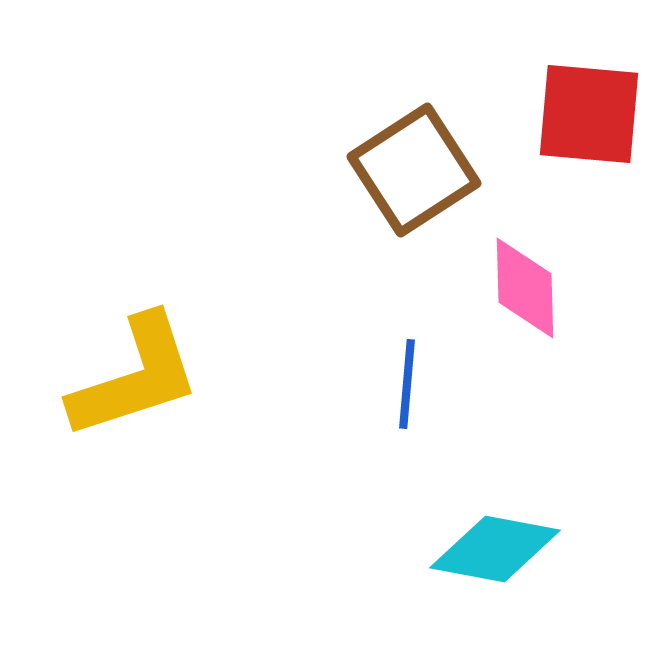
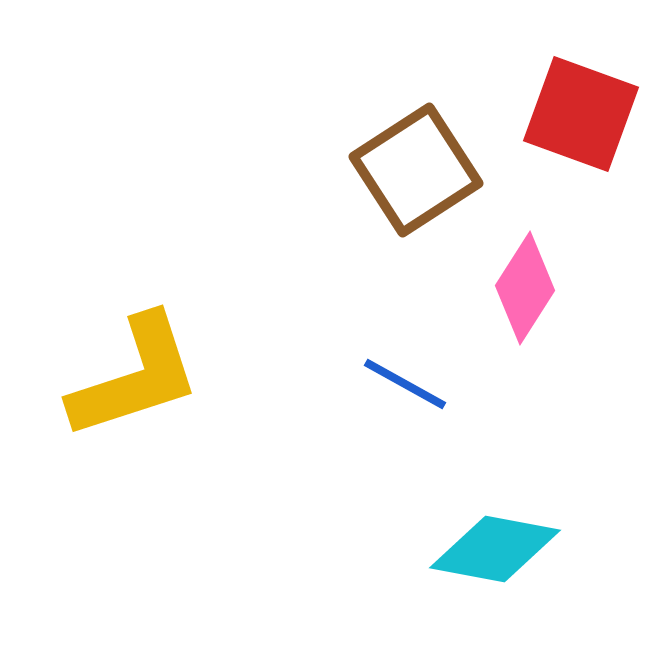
red square: moved 8 px left; rotated 15 degrees clockwise
brown square: moved 2 px right
pink diamond: rotated 34 degrees clockwise
blue line: moved 2 px left; rotated 66 degrees counterclockwise
